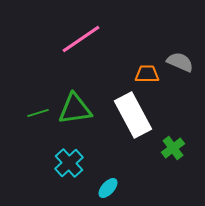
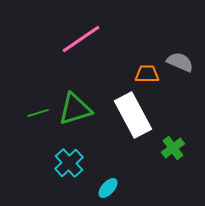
green triangle: rotated 9 degrees counterclockwise
